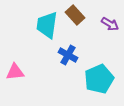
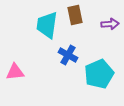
brown rectangle: rotated 30 degrees clockwise
purple arrow: rotated 36 degrees counterclockwise
cyan pentagon: moved 5 px up
